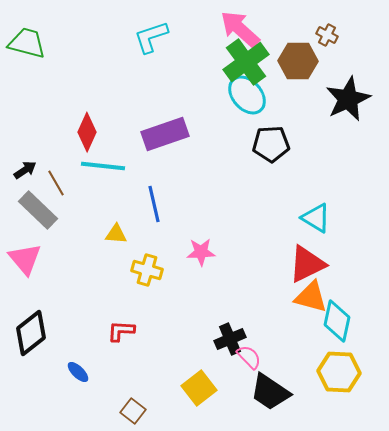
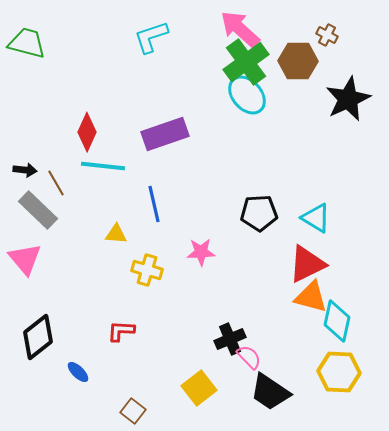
black pentagon: moved 12 px left, 69 px down
black arrow: rotated 40 degrees clockwise
black diamond: moved 7 px right, 4 px down
